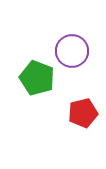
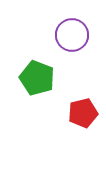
purple circle: moved 16 px up
